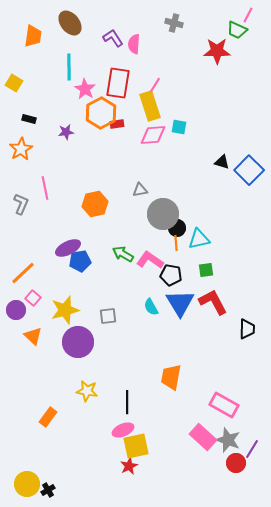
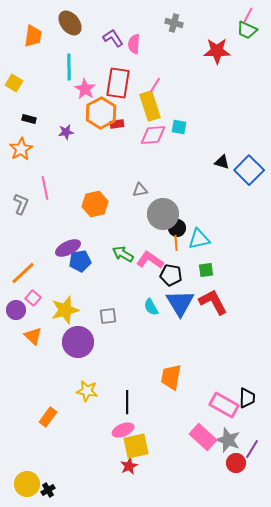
green trapezoid at (237, 30): moved 10 px right
black trapezoid at (247, 329): moved 69 px down
